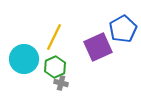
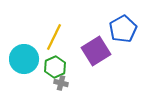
purple square: moved 2 px left, 4 px down; rotated 8 degrees counterclockwise
